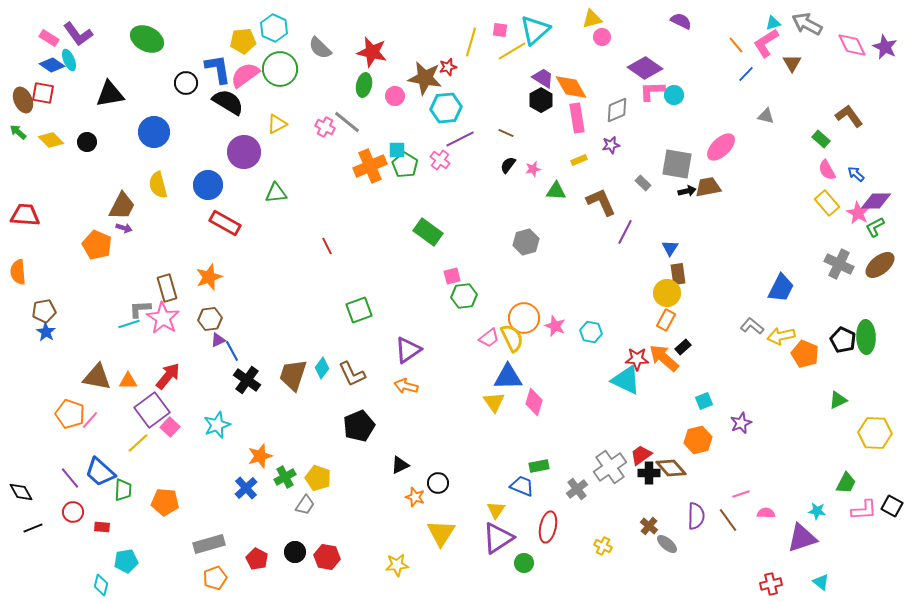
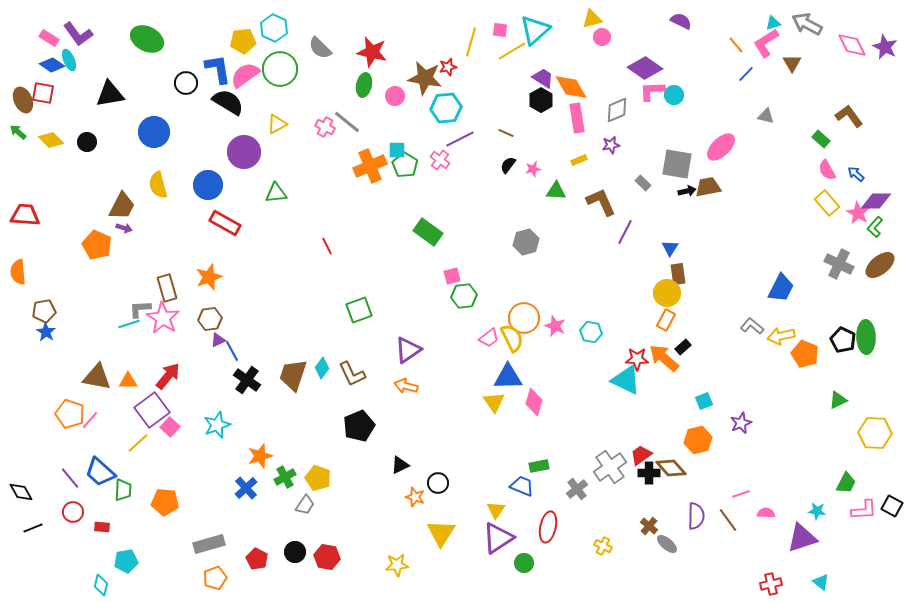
green L-shape at (875, 227): rotated 20 degrees counterclockwise
